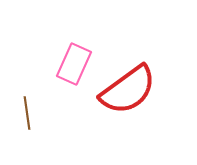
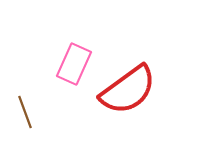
brown line: moved 2 px left, 1 px up; rotated 12 degrees counterclockwise
